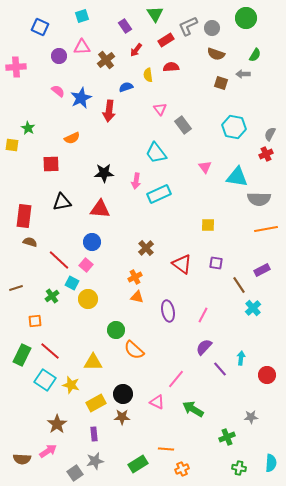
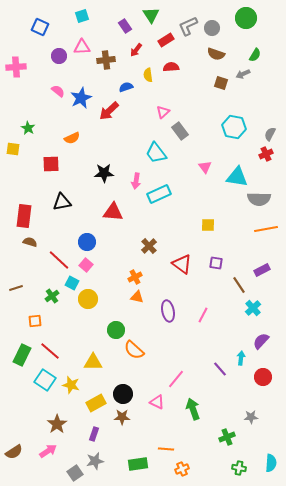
green triangle at (155, 14): moved 4 px left, 1 px down
brown cross at (106, 60): rotated 30 degrees clockwise
gray arrow at (243, 74): rotated 24 degrees counterclockwise
pink triangle at (160, 109): moved 3 px right, 3 px down; rotated 24 degrees clockwise
red arrow at (109, 111): rotated 40 degrees clockwise
gray rectangle at (183, 125): moved 3 px left, 6 px down
yellow square at (12, 145): moved 1 px right, 4 px down
red triangle at (100, 209): moved 13 px right, 3 px down
blue circle at (92, 242): moved 5 px left
brown cross at (146, 248): moved 3 px right, 2 px up
purple semicircle at (204, 347): moved 57 px right, 6 px up
red circle at (267, 375): moved 4 px left, 2 px down
green arrow at (193, 409): rotated 40 degrees clockwise
purple rectangle at (94, 434): rotated 24 degrees clockwise
brown semicircle at (22, 459): moved 8 px left, 7 px up; rotated 36 degrees counterclockwise
green rectangle at (138, 464): rotated 24 degrees clockwise
